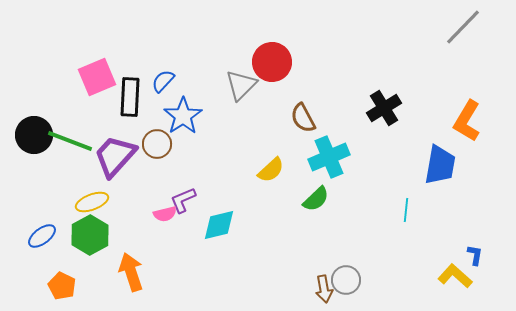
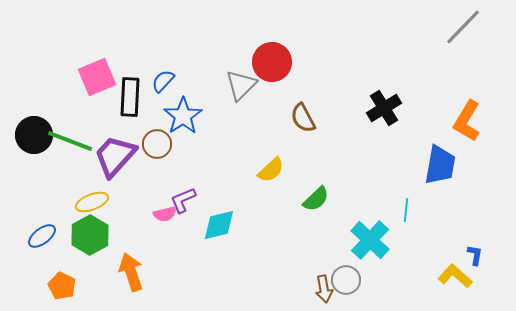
cyan cross: moved 41 px right, 83 px down; rotated 24 degrees counterclockwise
